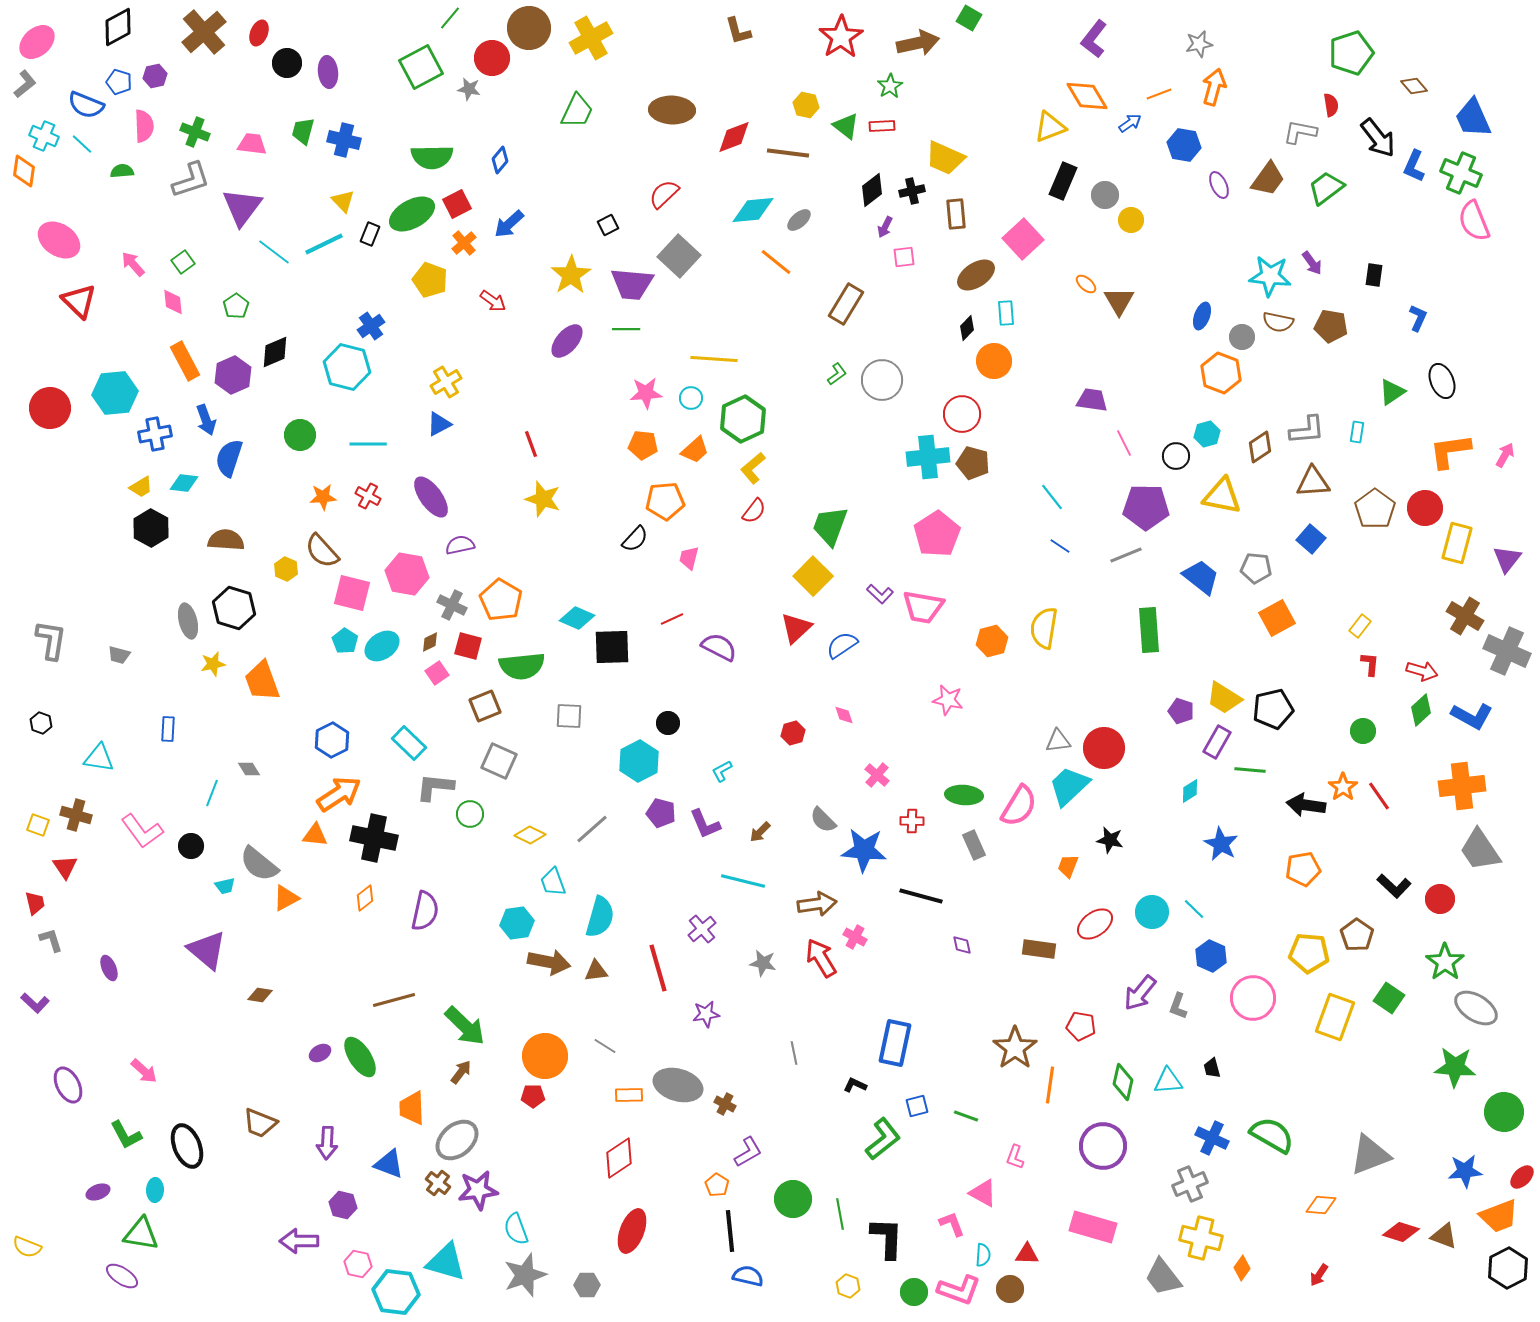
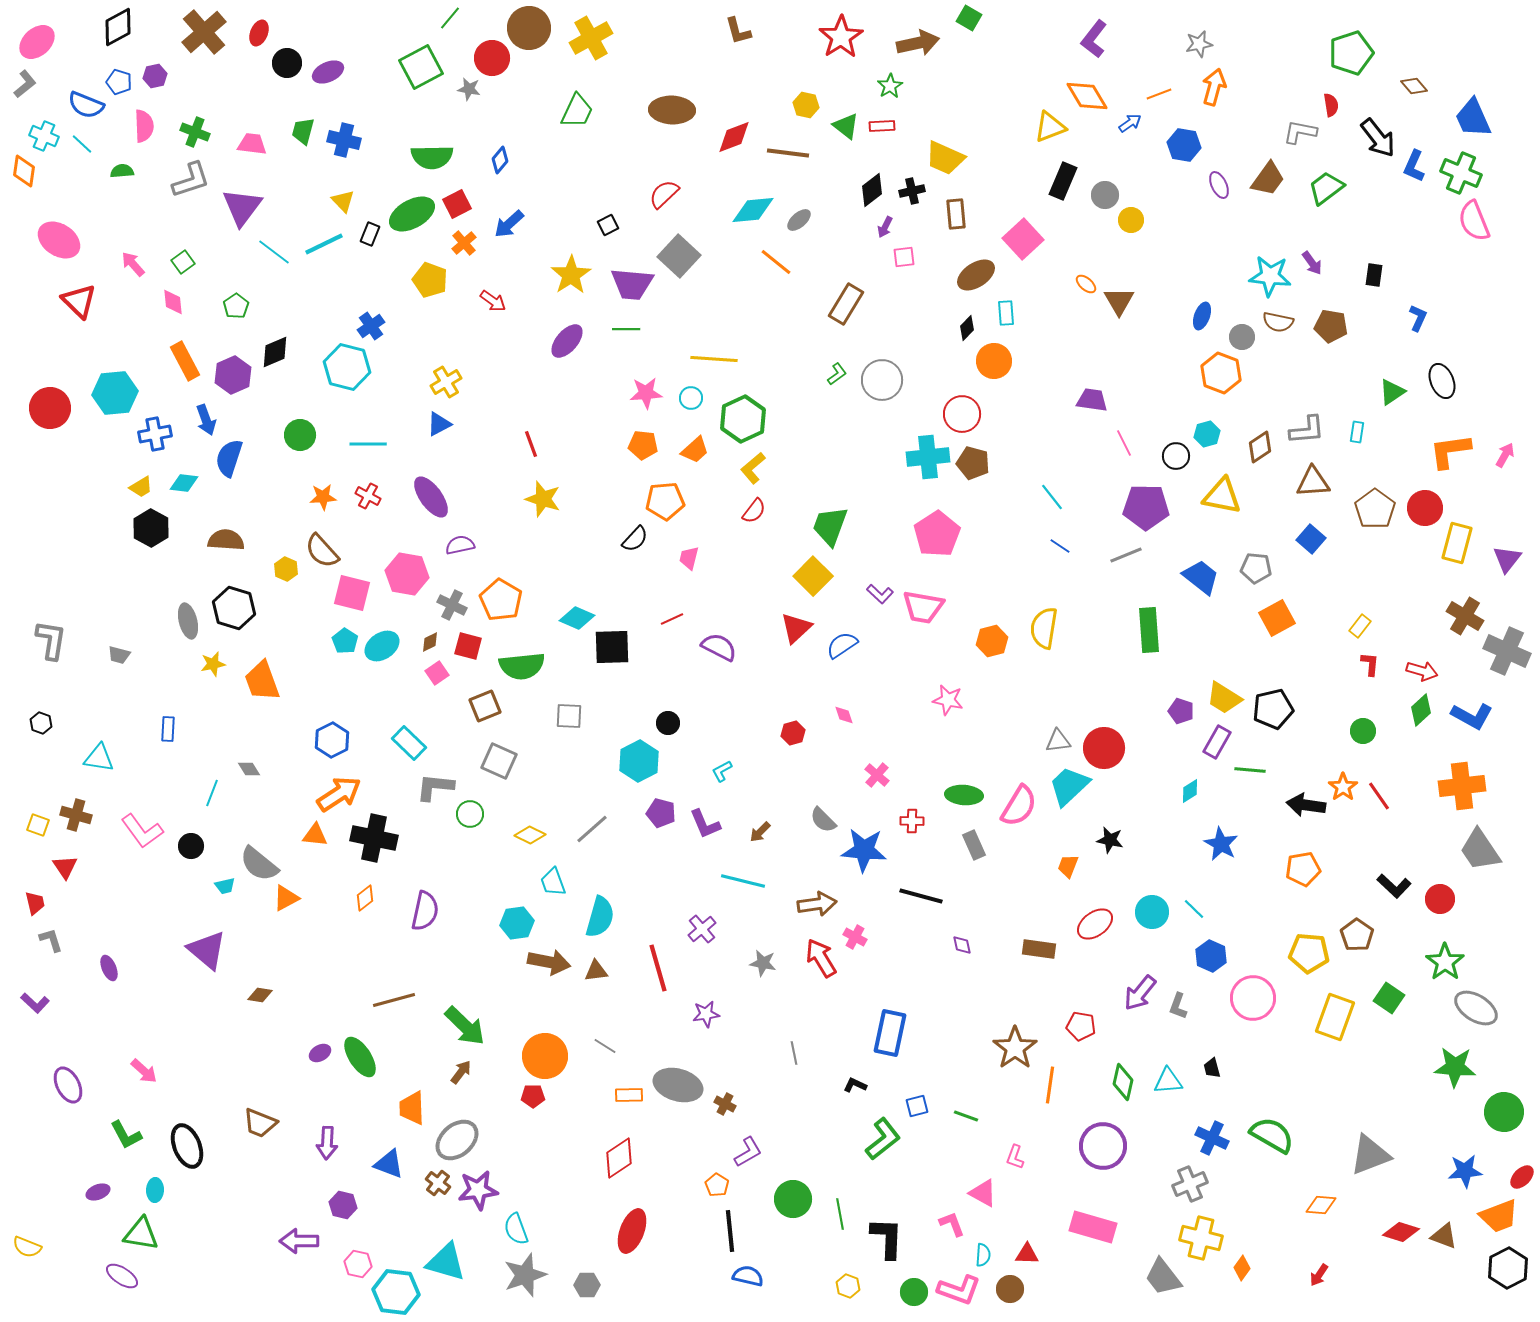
purple ellipse at (328, 72): rotated 72 degrees clockwise
blue rectangle at (895, 1043): moved 5 px left, 10 px up
